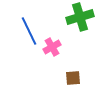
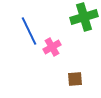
green cross: moved 4 px right
brown square: moved 2 px right, 1 px down
